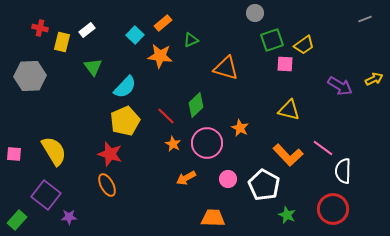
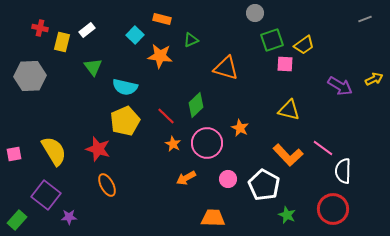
orange rectangle at (163, 23): moved 1 px left, 4 px up; rotated 54 degrees clockwise
cyan semicircle at (125, 87): rotated 60 degrees clockwise
pink square at (14, 154): rotated 14 degrees counterclockwise
red star at (110, 154): moved 12 px left, 5 px up
